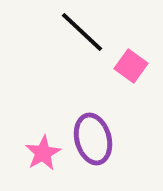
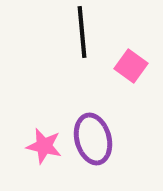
black line: rotated 42 degrees clockwise
pink star: moved 1 px right, 7 px up; rotated 30 degrees counterclockwise
